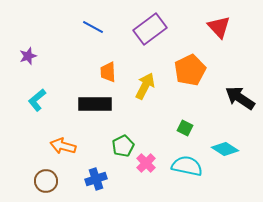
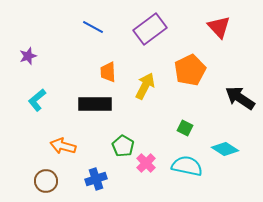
green pentagon: rotated 15 degrees counterclockwise
